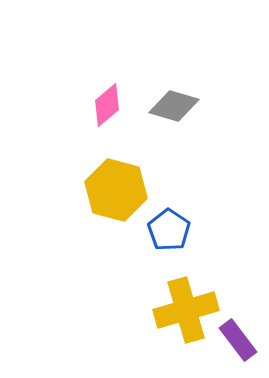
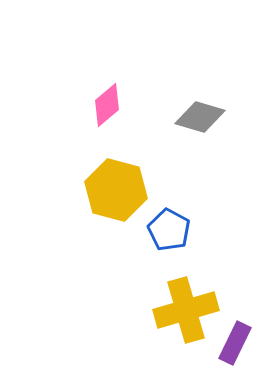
gray diamond: moved 26 px right, 11 px down
blue pentagon: rotated 6 degrees counterclockwise
purple rectangle: moved 3 px left, 3 px down; rotated 63 degrees clockwise
